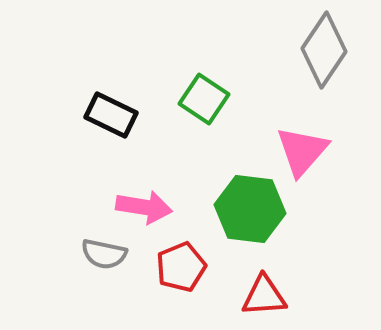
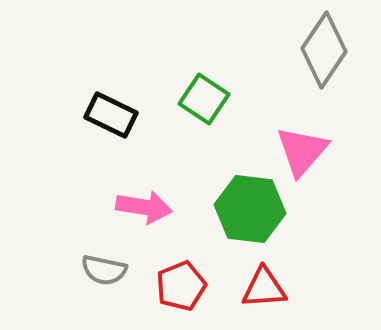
gray semicircle: moved 16 px down
red pentagon: moved 19 px down
red triangle: moved 8 px up
